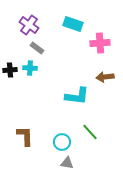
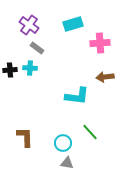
cyan rectangle: rotated 36 degrees counterclockwise
brown L-shape: moved 1 px down
cyan circle: moved 1 px right, 1 px down
